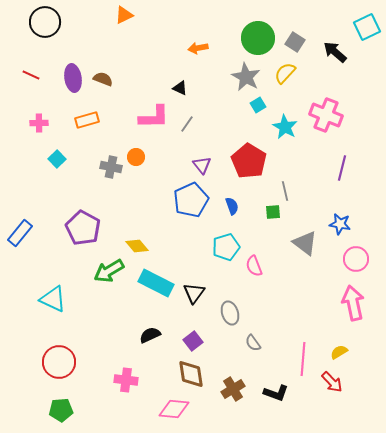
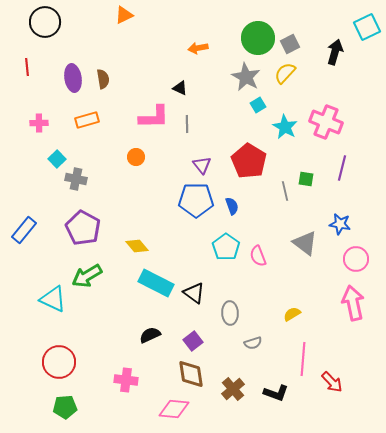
gray square at (295, 42): moved 5 px left, 2 px down; rotated 30 degrees clockwise
black arrow at (335, 52): rotated 65 degrees clockwise
red line at (31, 75): moved 4 px left, 8 px up; rotated 60 degrees clockwise
brown semicircle at (103, 79): rotated 60 degrees clockwise
pink cross at (326, 115): moved 7 px down
gray line at (187, 124): rotated 36 degrees counterclockwise
gray cross at (111, 167): moved 35 px left, 12 px down
blue pentagon at (191, 200): moved 5 px right; rotated 24 degrees clockwise
green square at (273, 212): moved 33 px right, 33 px up; rotated 14 degrees clockwise
blue rectangle at (20, 233): moved 4 px right, 3 px up
cyan pentagon at (226, 247): rotated 20 degrees counterclockwise
pink semicircle at (254, 266): moved 4 px right, 10 px up
green arrow at (109, 271): moved 22 px left, 5 px down
black triangle at (194, 293): rotated 30 degrees counterclockwise
gray ellipse at (230, 313): rotated 15 degrees clockwise
gray semicircle at (253, 343): rotated 72 degrees counterclockwise
yellow semicircle at (339, 352): moved 47 px left, 38 px up
brown cross at (233, 389): rotated 10 degrees counterclockwise
green pentagon at (61, 410): moved 4 px right, 3 px up
